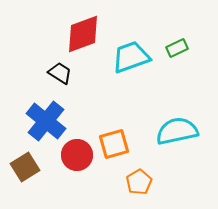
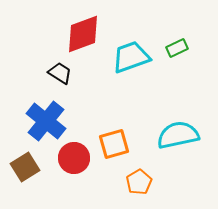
cyan semicircle: moved 1 px right, 4 px down
red circle: moved 3 px left, 3 px down
